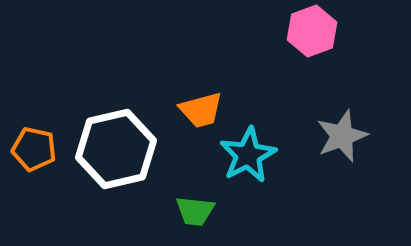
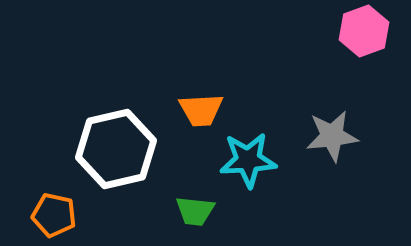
pink hexagon: moved 52 px right
orange trapezoid: rotated 12 degrees clockwise
gray star: moved 10 px left; rotated 14 degrees clockwise
orange pentagon: moved 20 px right, 66 px down
cyan star: moved 5 px down; rotated 24 degrees clockwise
